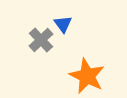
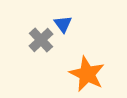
orange star: moved 2 px up
